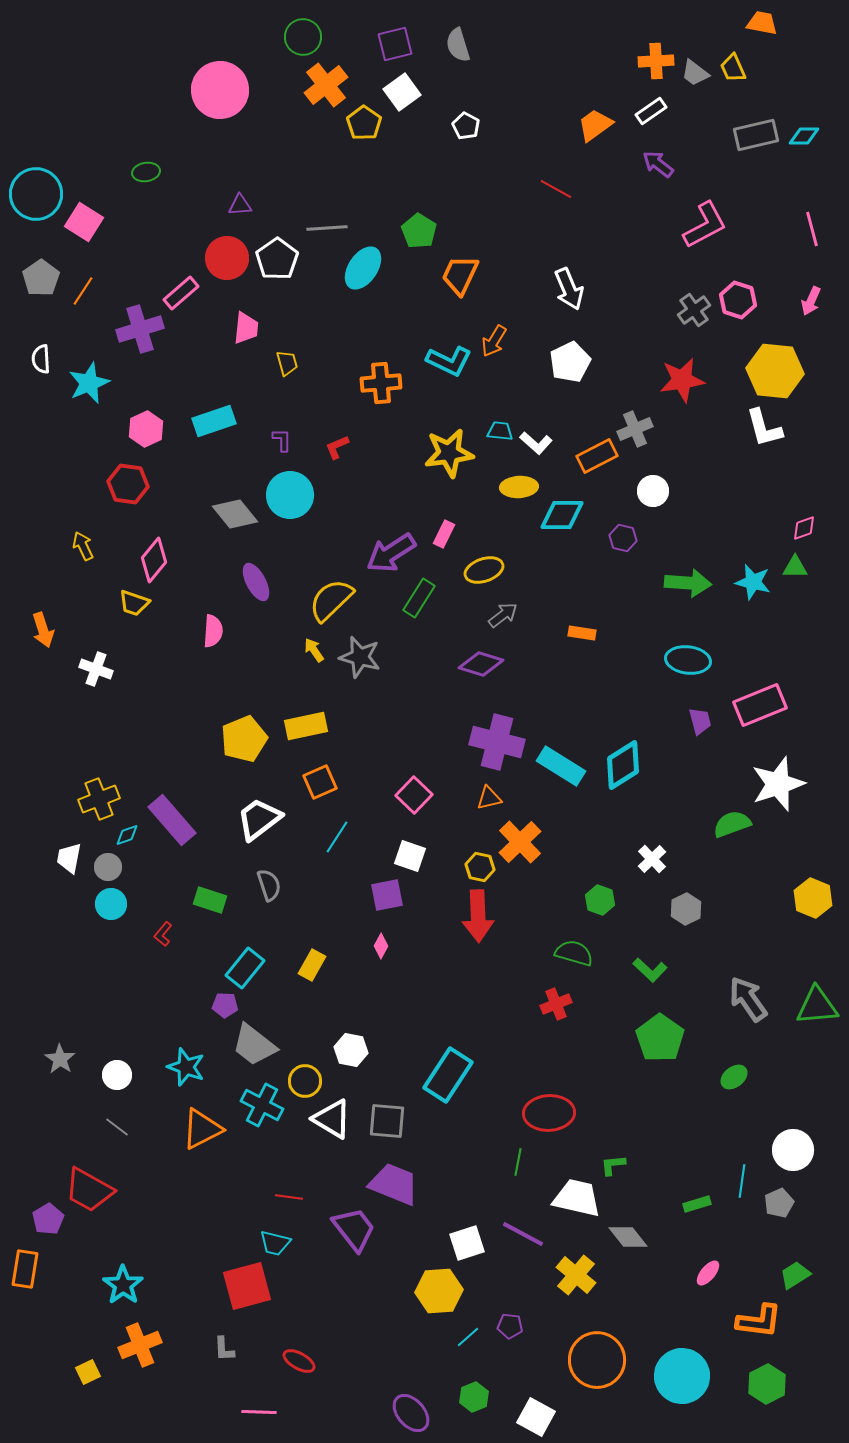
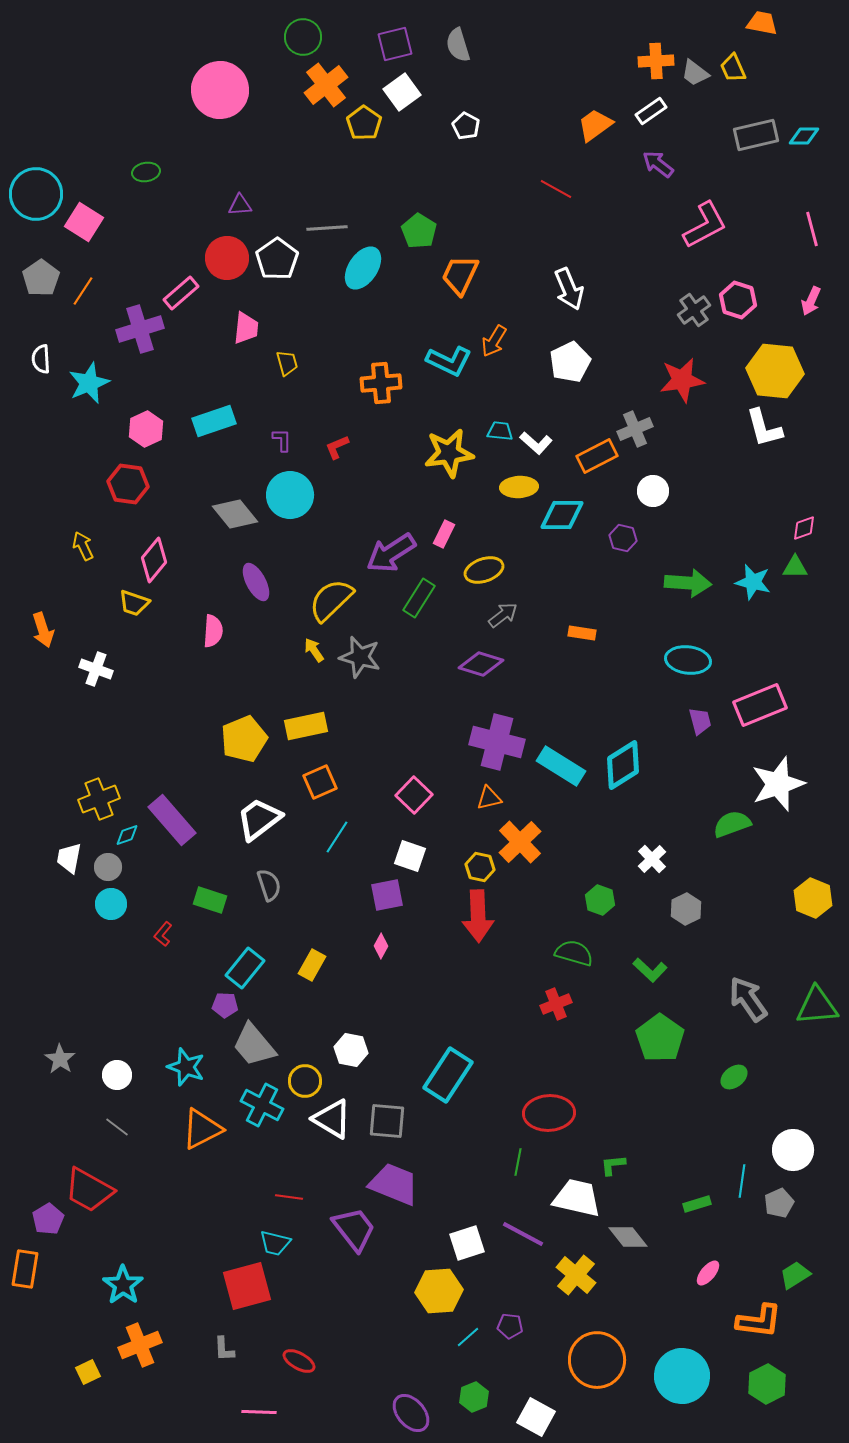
gray trapezoid at (254, 1045): rotated 12 degrees clockwise
